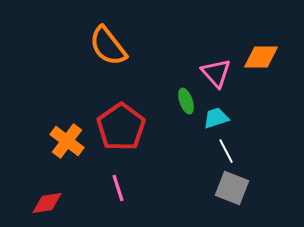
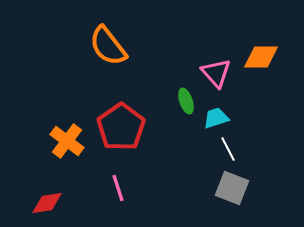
white line: moved 2 px right, 2 px up
